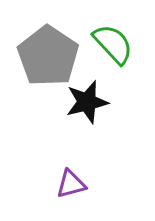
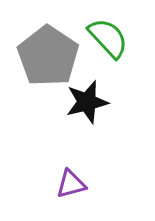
green semicircle: moved 5 px left, 6 px up
